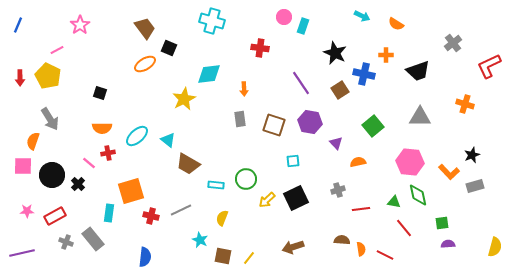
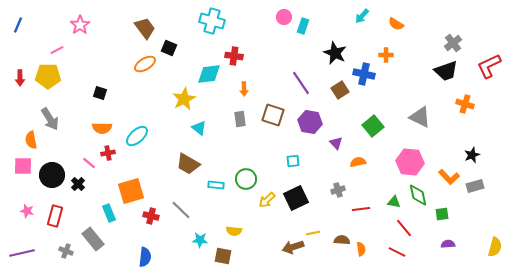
cyan arrow at (362, 16): rotated 105 degrees clockwise
red cross at (260, 48): moved 26 px left, 8 px down
black trapezoid at (418, 71): moved 28 px right
yellow pentagon at (48, 76): rotated 25 degrees counterclockwise
gray triangle at (420, 117): rotated 25 degrees clockwise
brown square at (274, 125): moved 1 px left, 10 px up
cyan triangle at (168, 140): moved 31 px right, 12 px up
orange semicircle at (33, 141): moved 2 px left, 1 px up; rotated 30 degrees counterclockwise
orange L-shape at (449, 172): moved 5 px down
gray line at (181, 210): rotated 70 degrees clockwise
pink star at (27, 211): rotated 16 degrees clockwise
cyan rectangle at (109, 213): rotated 30 degrees counterclockwise
red rectangle at (55, 216): rotated 45 degrees counterclockwise
yellow semicircle at (222, 218): moved 12 px right, 13 px down; rotated 105 degrees counterclockwise
green square at (442, 223): moved 9 px up
cyan star at (200, 240): rotated 21 degrees counterclockwise
gray cross at (66, 242): moved 9 px down
red line at (385, 255): moved 12 px right, 3 px up
yellow line at (249, 258): moved 64 px right, 25 px up; rotated 40 degrees clockwise
